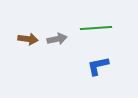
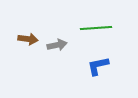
gray arrow: moved 6 px down
